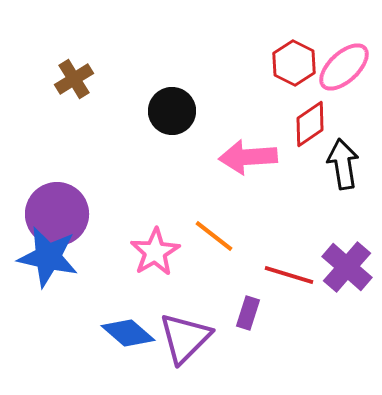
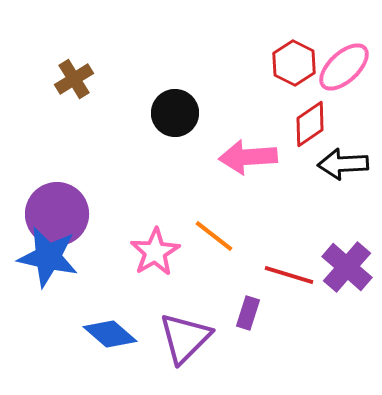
black circle: moved 3 px right, 2 px down
black arrow: rotated 84 degrees counterclockwise
blue diamond: moved 18 px left, 1 px down
